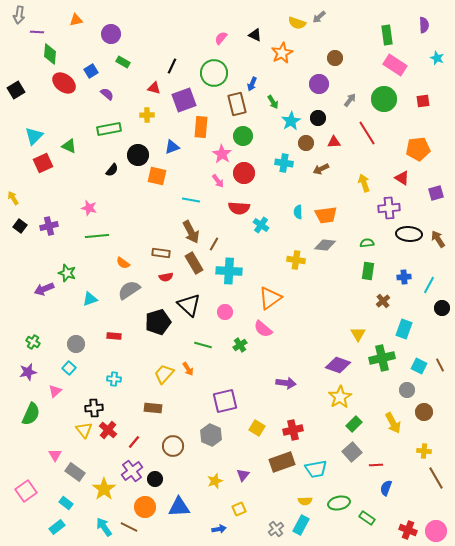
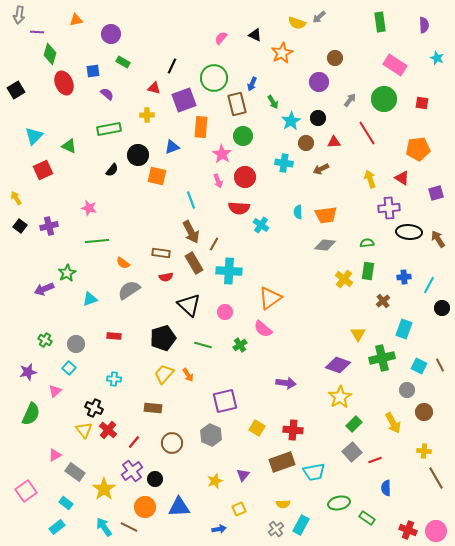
green rectangle at (387, 35): moved 7 px left, 13 px up
green diamond at (50, 54): rotated 10 degrees clockwise
blue square at (91, 71): moved 2 px right; rotated 24 degrees clockwise
green circle at (214, 73): moved 5 px down
red ellipse at (64, 83): rotated 30 degrees clockwise
purple circle at (319, 84): moved 2 px up
red square at (423, 101): moved 1 px left, 2 px down; rotated 16 degrees clockwise
red square at (43, 163): moved 7 px down
red circle at (244, 173): moved 1 px right, 4 px down
pink arrow at (218, 181): rotated 16 degrees clockwise
yellow arrow at (364, 183): moved 6 px right, 4 px up
yellow arrow at (13, 198): moved 3 px right
cyan line at (191, 200): rotated 60 degrees clockwise
black ellipse at (409, 234): moved 2 px up
green line at (97, 236): moved 5 px down
yellow cross at (296, 260): moved 48 px right, 19 px down; rotated 30 degrees clockwise
green star at (67, 273): rotated 24 degrees clockwise
black pentagon at (158, 322): moved 5 px right, 16 px down
green cross at (33, 342): moved 12 px right, 2 px up
orange arrow at (188, 369): moved 6 px down
black cross at (94, 408): rotated 30 degrees clockwise
red cross at (293, 430): rotated 18 degrees clockwise
brown circle at (173, 446): moved 1 px left, 3 px up
pink triangle at (55, 455): rotated 32 degrees clockwise
red line at (376, 465): moved 1 px left, 5 px up; rotated 16 degrees counterclockwise
cyan trapezoid at (316, 469): moved 2 px left, 3 px down
blue semicircle at (386, 488): rotated 21 degrees counterclockwise
yellow semicircle at (305, 501): moved 22 px left, 3 px down
